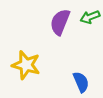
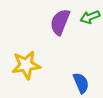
yellow star: rotated 24 degrees counterclockwise
blue semicircle: moved 1 px down
